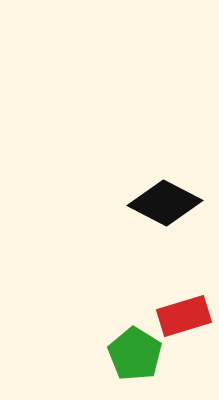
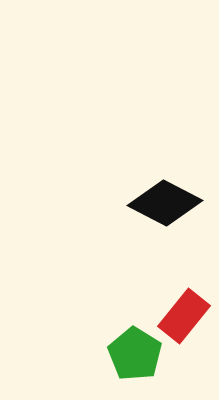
red rectangle: rotated 34 degrees counterclockwise
